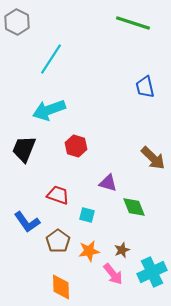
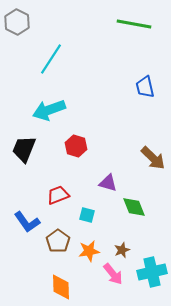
green line: moved 1 px right, 1 px down; rotated 8 degrees counterclockwise
red trapezoid: rotated 40 degrees counterclockwise
cyan cross: rotated 12 degrees clockwise
